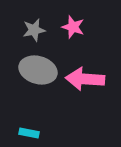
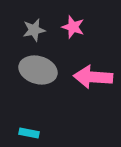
pink arrow: moved 8 px right, 2 px up
